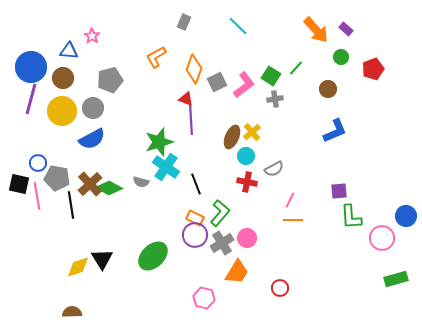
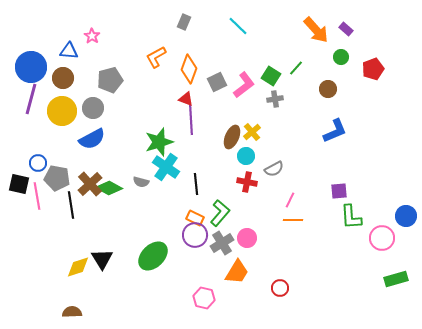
orange diamond at (194, 69): moved 5 px left
black line at (196, 184): rotated 15 degrees clockwise
